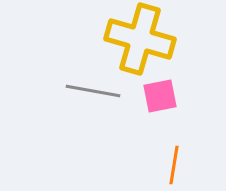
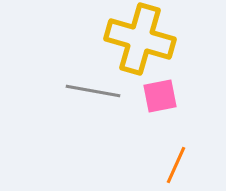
orange line: moved 2 px right; rotated 15 degrees clockwise
